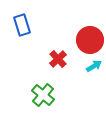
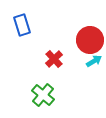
red cross: moved 4 px left
cyan arrow: moved 5 px up
